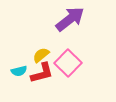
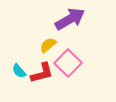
purple arrow: rotated 8 degrees clockwise
yellow semicircle: moved 7 px right, 10 px up
cyan semicircle: rotated 63 degrees clockwise
